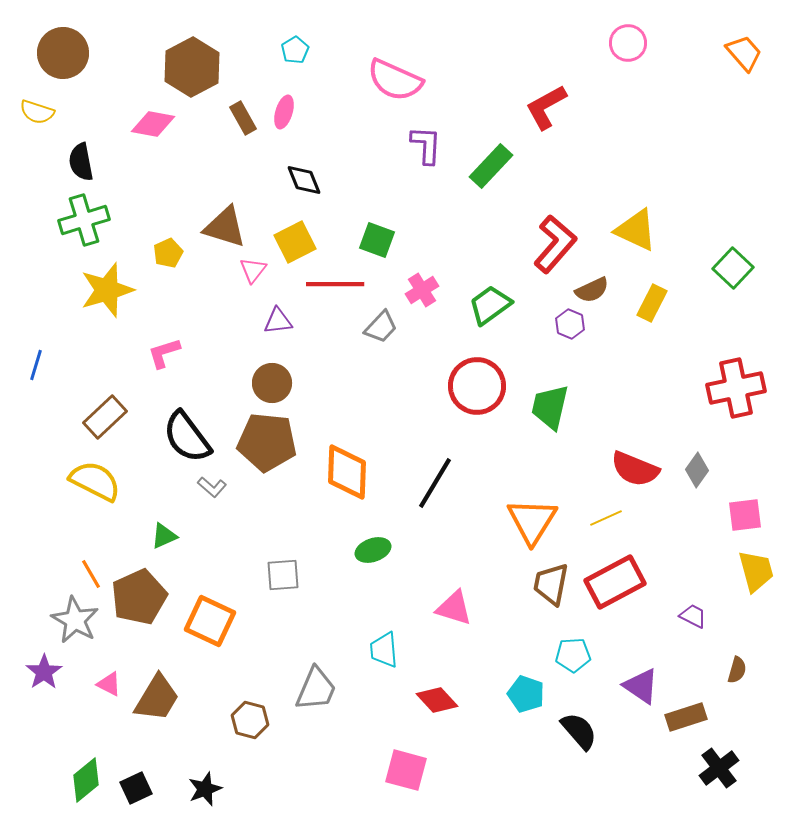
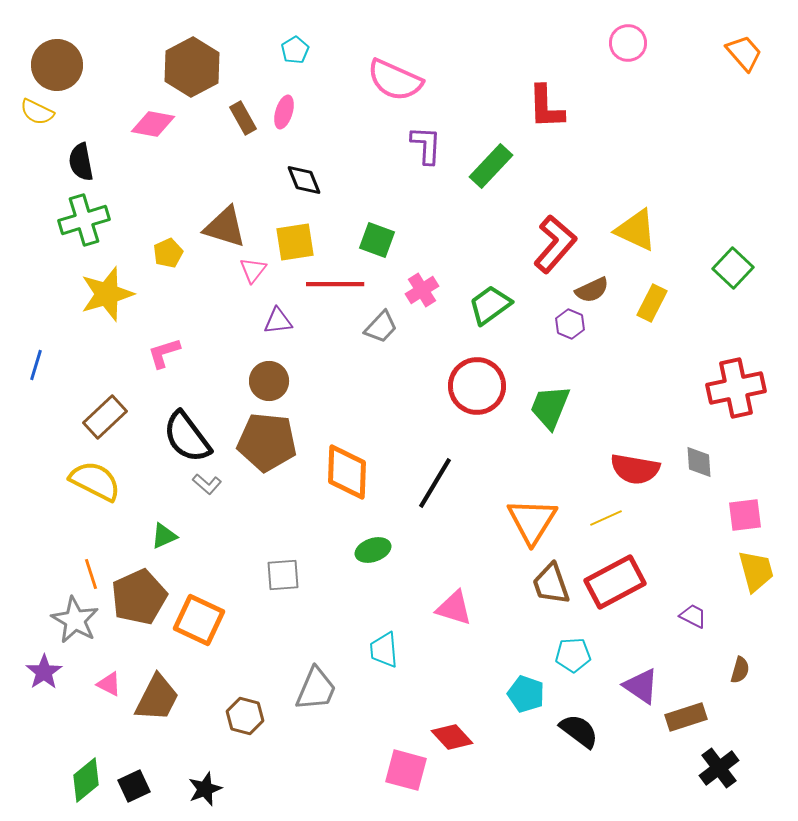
brown circle at (63, 53): moved 6 px left, 12 px down
red L-shape at (546, 107): rotated 63 degrees counterclockwise
yellow semicircle at (37, 112): rotated 8 degrees clockwise
yellow square at (295, 242): rotated 18 degrees clockwise
yellow star at (107, 290): moved 4 px down
brown circle at (272, 383): moved 3 px left, 2 px up
green trapezoid at (550, 407): rotated 9 degrees clockwise
red semicircle at (635, 469): rotated 12 degrees counterclockwise
gray diamond at (697, 470): moved 2 px right, 8 px up; rotated 40 degrees counterclockwise
gray L-shape at (212, 487): moved 5 px left, 3 px up
orange line at (91, 574): rotated 12 degrees clockwise
brown trapezoid at (551, 584): rotated 30 degrees counterclockwise
orange square at (210, 621): moved 11 px left, 1 px up
brown semicircle at (737, 670): moved 3 px right
brown trapezoid at (157, 698): rotated 4 degrees counterclockwise
red diamond at (437, 700): moved 15 px right, 37 px down
brown hexagon at (250, 720): moved 5 px left, 4 px up
black semicircle at (579, 731): rotated 12 degrees counterclockwise
black square at (136, 788): moved 2 px left, 2 px up
